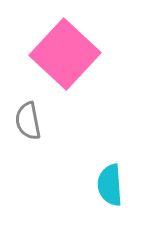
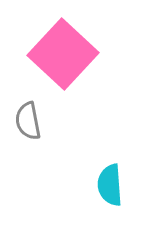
pink square: moved 2 px left
